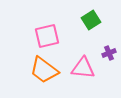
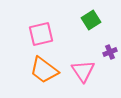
pink square: moved 6 px left, 2 px up
purple cross: moved 1 px right, 1 px up
pink triangle: moved 3 px down; rotated 50 degrees clockwise
